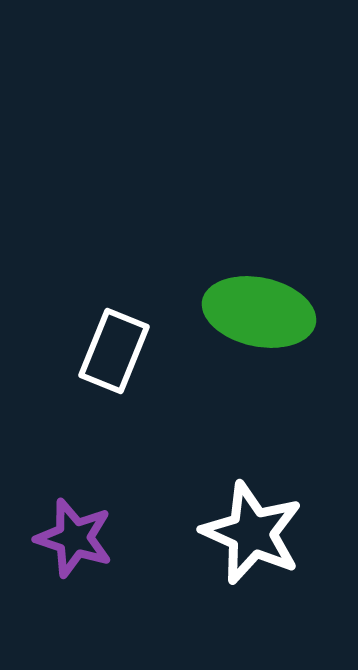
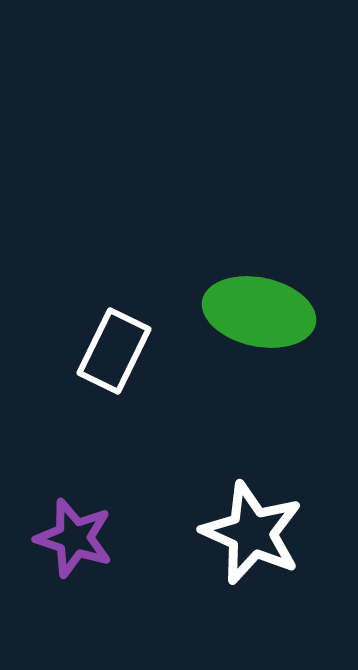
white rectangle: rotated 4 degrees clockwise
